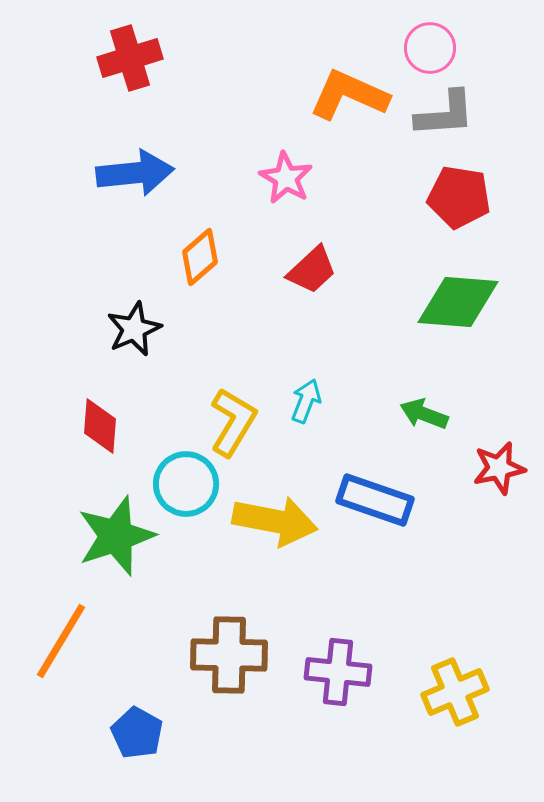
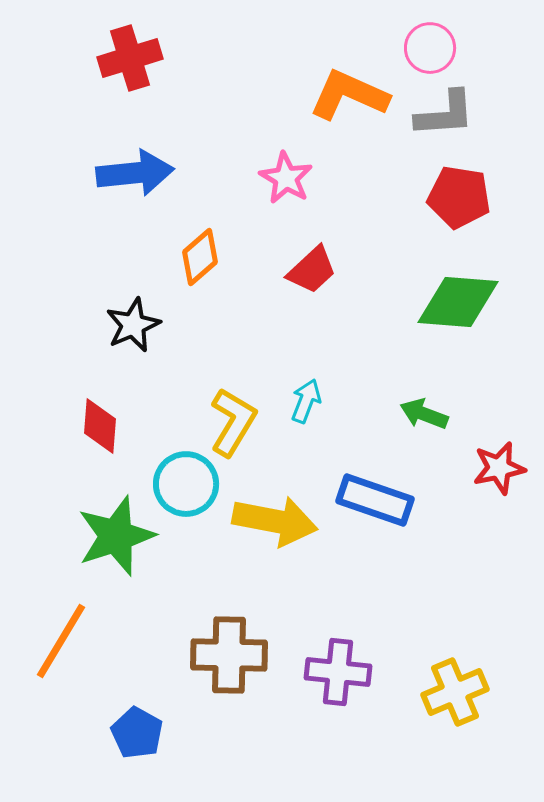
black star: moved 1 px left, 4 px up
